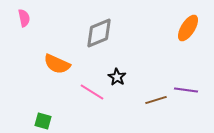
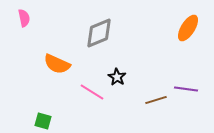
purple line: moved 1 px up
